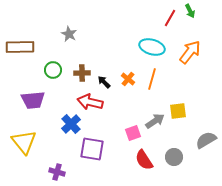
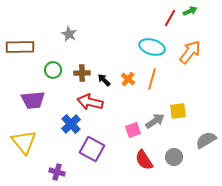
green arrow: rotated 88 degrees counterclockwise
black arrow: moved 2 px up
pink square: moved 3 px up
purple square: rotated 20 degrees clockwise
